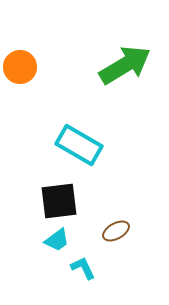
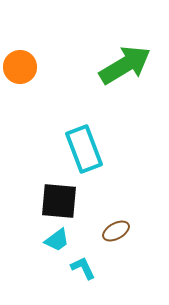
cyan rectangle: moved 5 px right, 4 px down; rotated 39 degrees clockwise
black square: rotated 12 degrees clockwise
